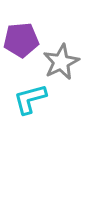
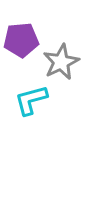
cyan L-shape: moved 1 px right, 1 px down
